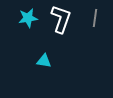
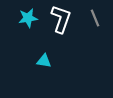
gray line: rotated 30 degrees counterclockwise
